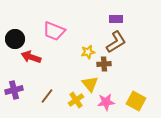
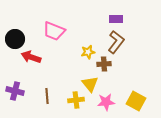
brown L-shape: rotated 20 degrees counterclockwise
purple cross: moved 1 px right, 1 px down; rotated 30 degrees clockwise
brown line: rotated 42 degrees counterclockwise
yellow cross: rotated 28 degrees clockwise
